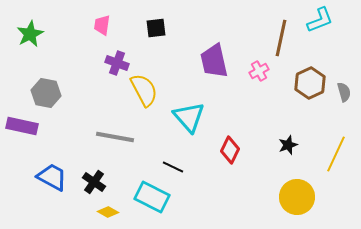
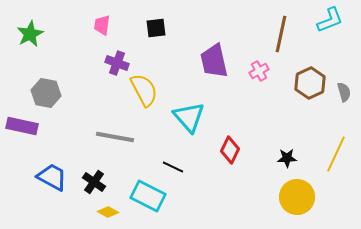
cyan L-shape: moved 10 px right
brown line: moved 4 px up
black star: moved 1 px left, 13 px down; rotated 18 degrees clockwise
cyan rectangle: moved 4 px left, 1 px up
